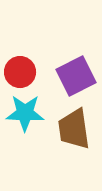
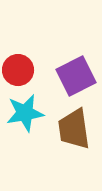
red circle: moved 2 px left, 2 px up
cyan star: rotated 12 degrees counterclockwise
